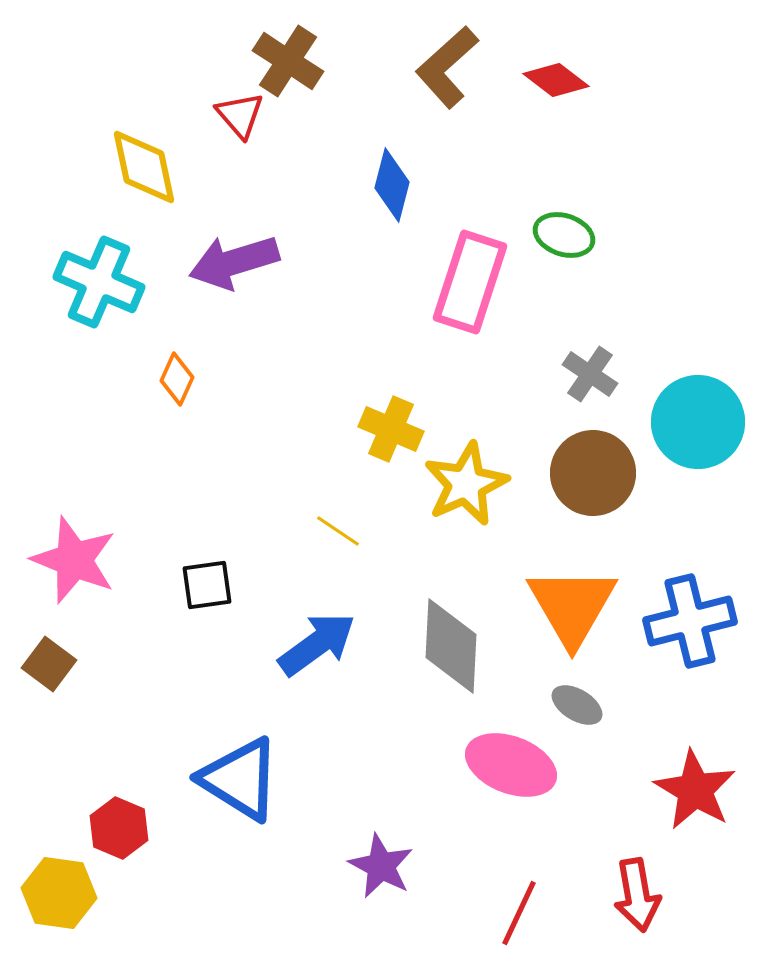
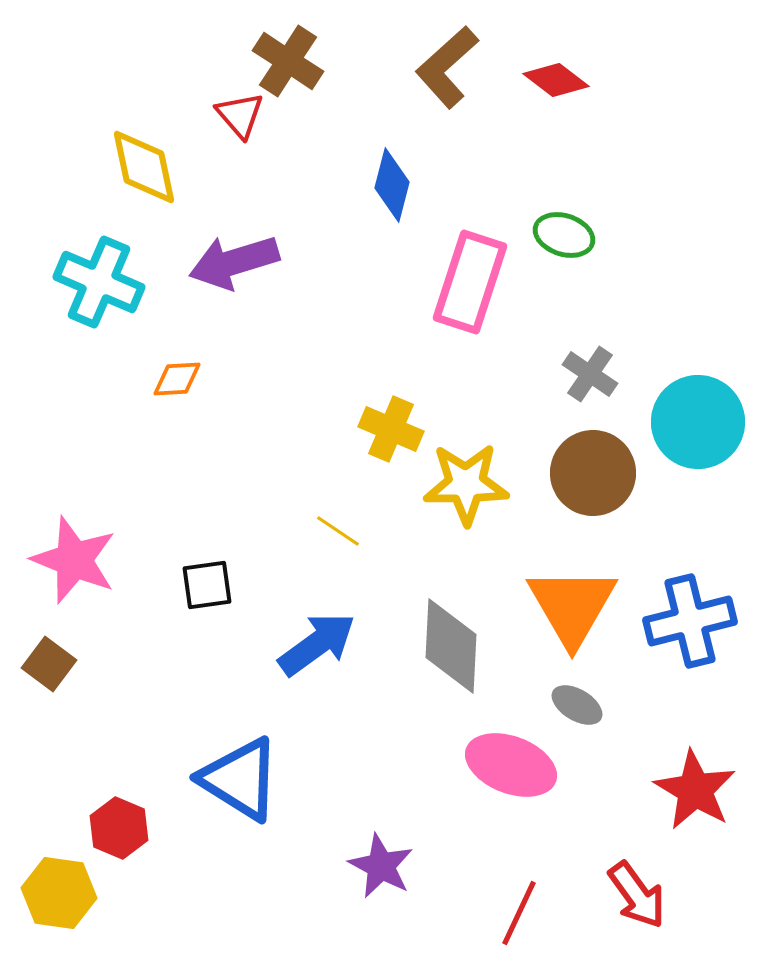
orange diamond: rotated 63 degrees clockwise
yellow star: rotated 24 degrees clockwise
red arrow: rotated 26 degrees counterclockwise
